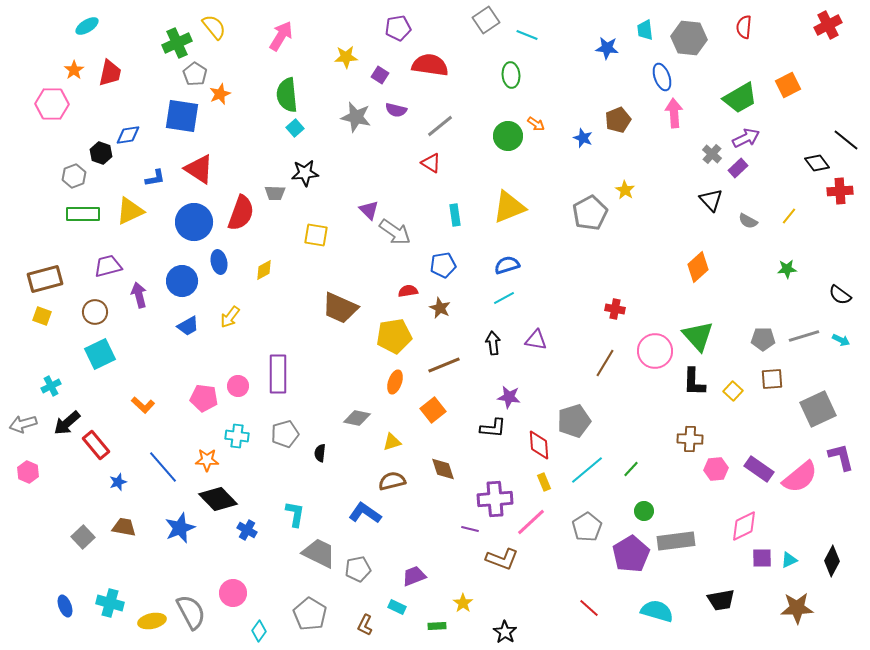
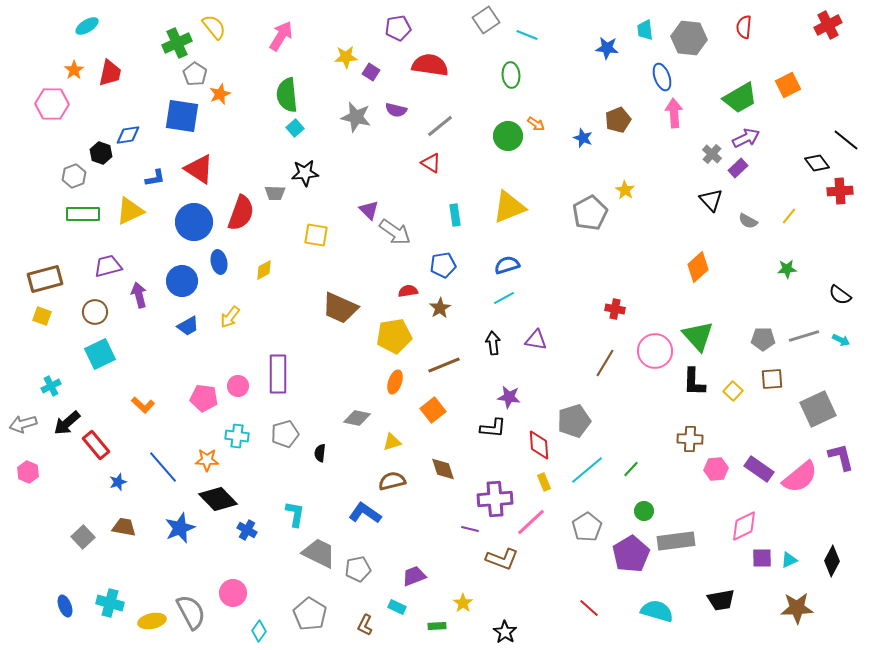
purple square at (380, 75): moved 9 px left, 3 px up
brown star at (440, 308): rotated 15 degrees clockwise
